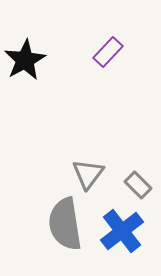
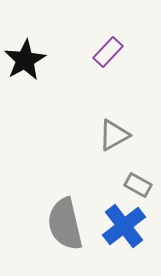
gray triangle: moved 26 px right, 39 px up; rotated 24 degrees clockwise
gray rectangle: rotated 16 degrees counterclockwise
gray semicircle: rotated 4 degrees counterclockwise
blue cross: moved 2 px right, 5 px up
